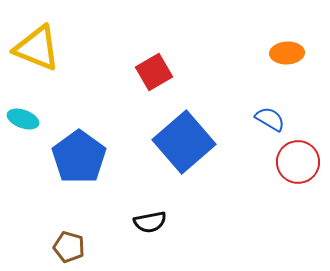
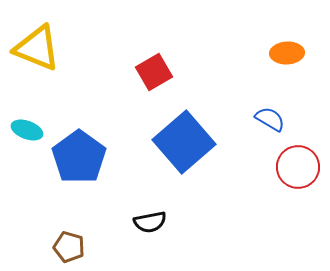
cyan ellipse: moved 4 px right, 11 px down
red circle: moved 5 px down
